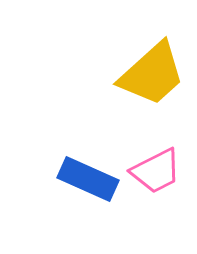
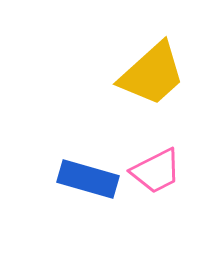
blue rectangle: rotated 8 degrees counterclockwise
